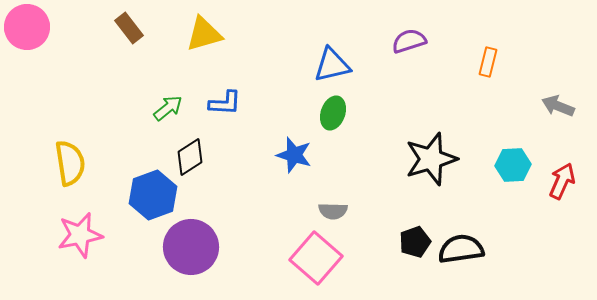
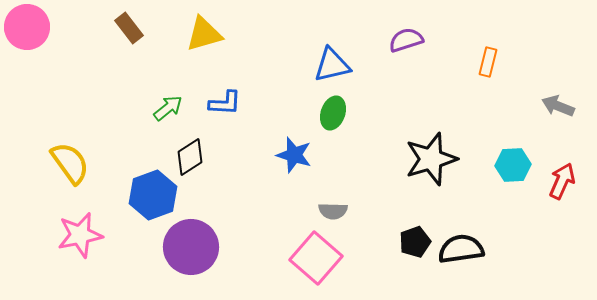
purple semicircle: moved 3 px left, 1 px up
yellow semicircle: rotated 27 degrees counterclockwise
